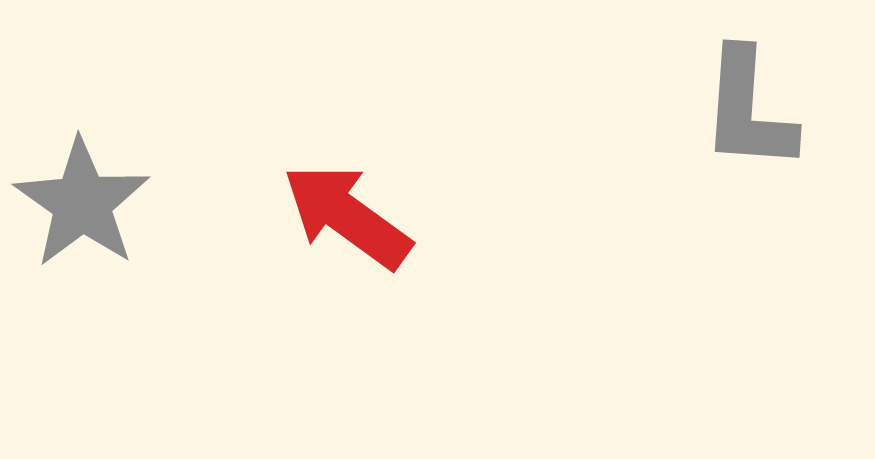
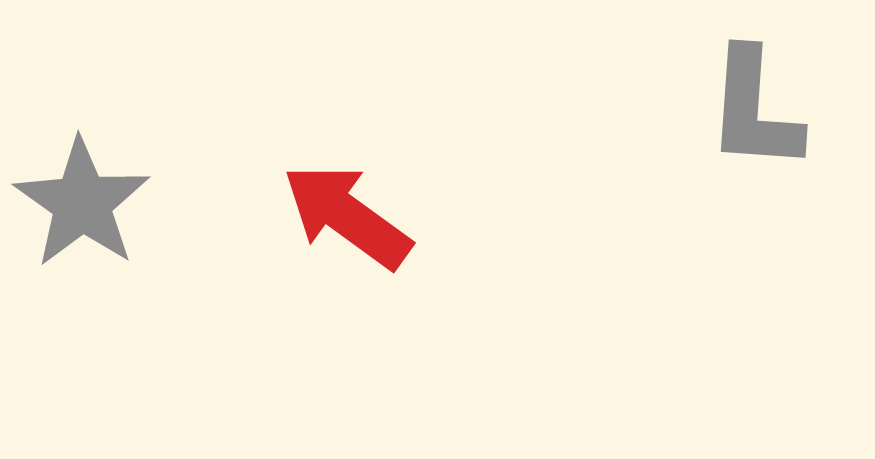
gray L-shape: moved 6 px right
